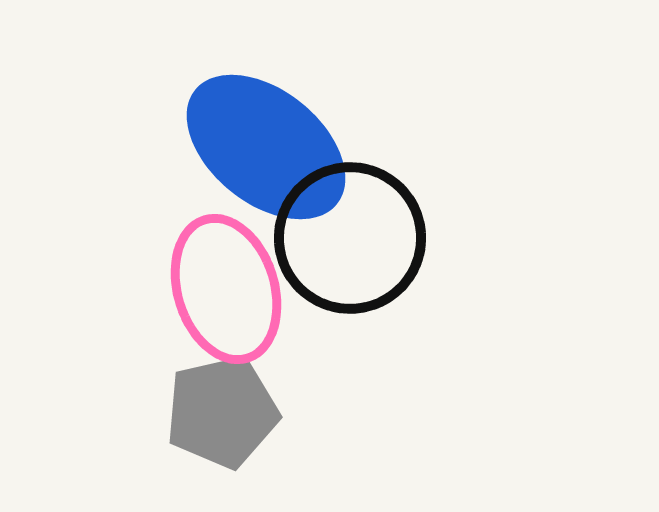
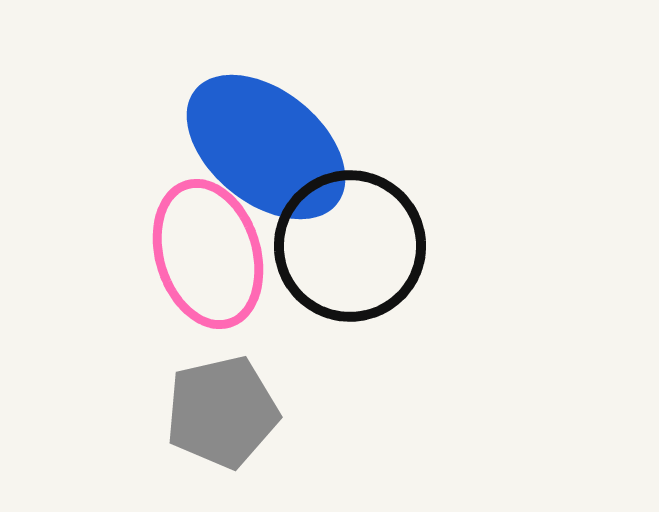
black circle: moved 8 px down
pink ellipse: moved 18 px left, 35 px up
